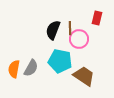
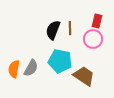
red rectangle: moved 3 px down
pink circle: moved 14 px right
